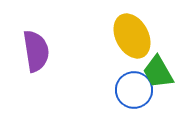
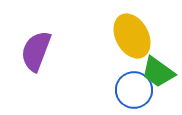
purple semicircle: rotated 150 degrees counterclockwise
green trapezoid: rotated 24 degrees counterclockwise
